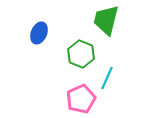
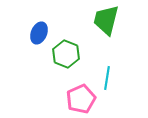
green hexagon: moved 15 px left
cyan line: rotated 15 degrees counterclockwise
